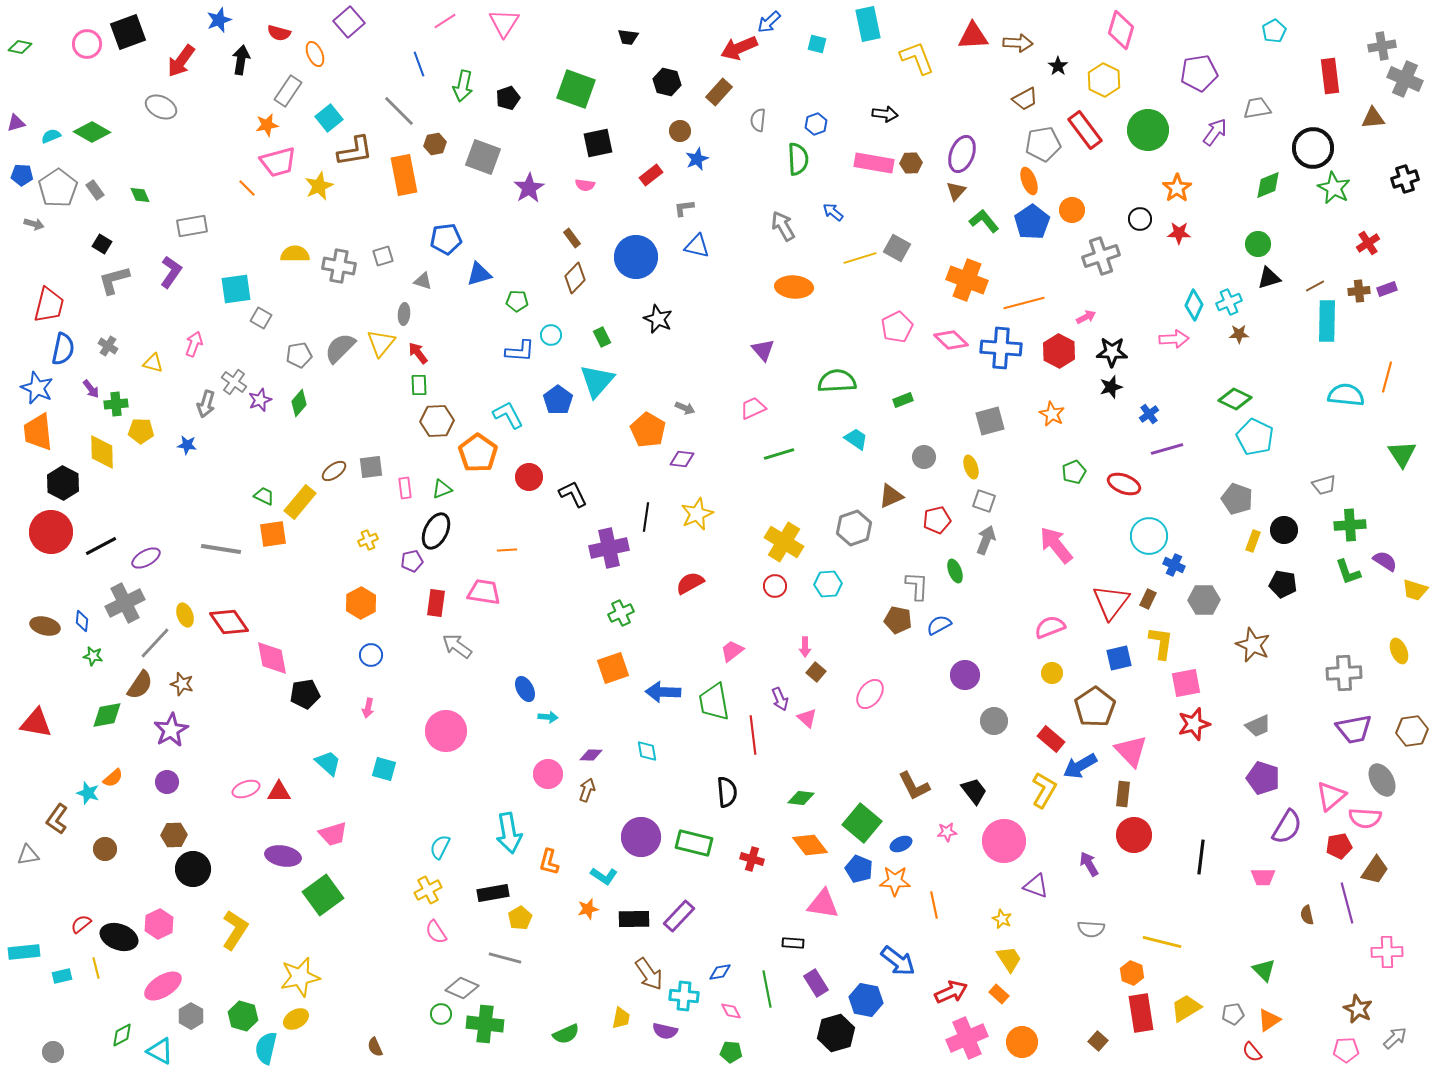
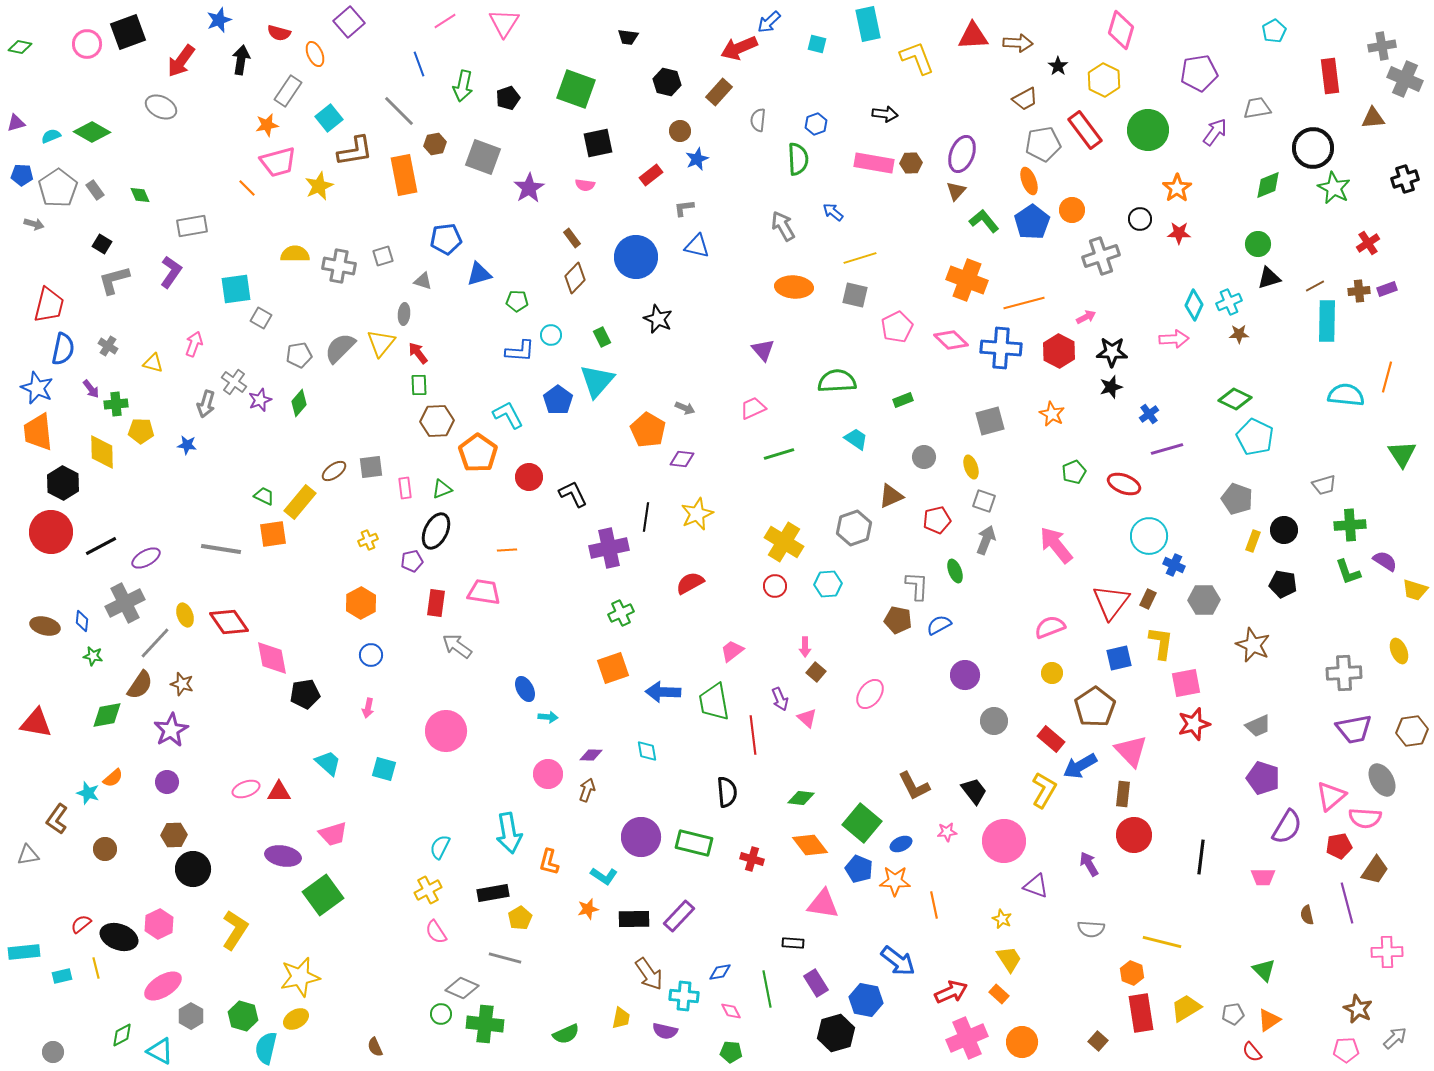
gray square at (897, 248): moved 42 px left, 47 px down; rotated 16 degrees counterclockwise
